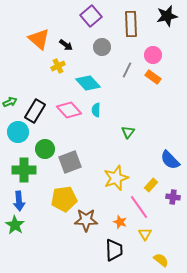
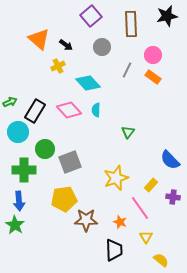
pink line: moved 1 px right, 1 px down
yellow triangle: moved 1 px right, 3 px down
